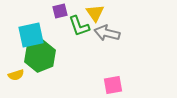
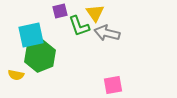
yellow semicircle: rotated 28 degrees clockwise
